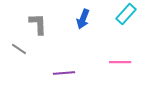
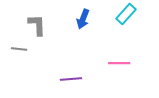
gray L-shape: moved 1 px left, 1 px down
gray line: rotated 28 degrees counterclockwise
pink line: moved 1 px left, 1 px down
purple line: moved 7 px right, 6 px down
